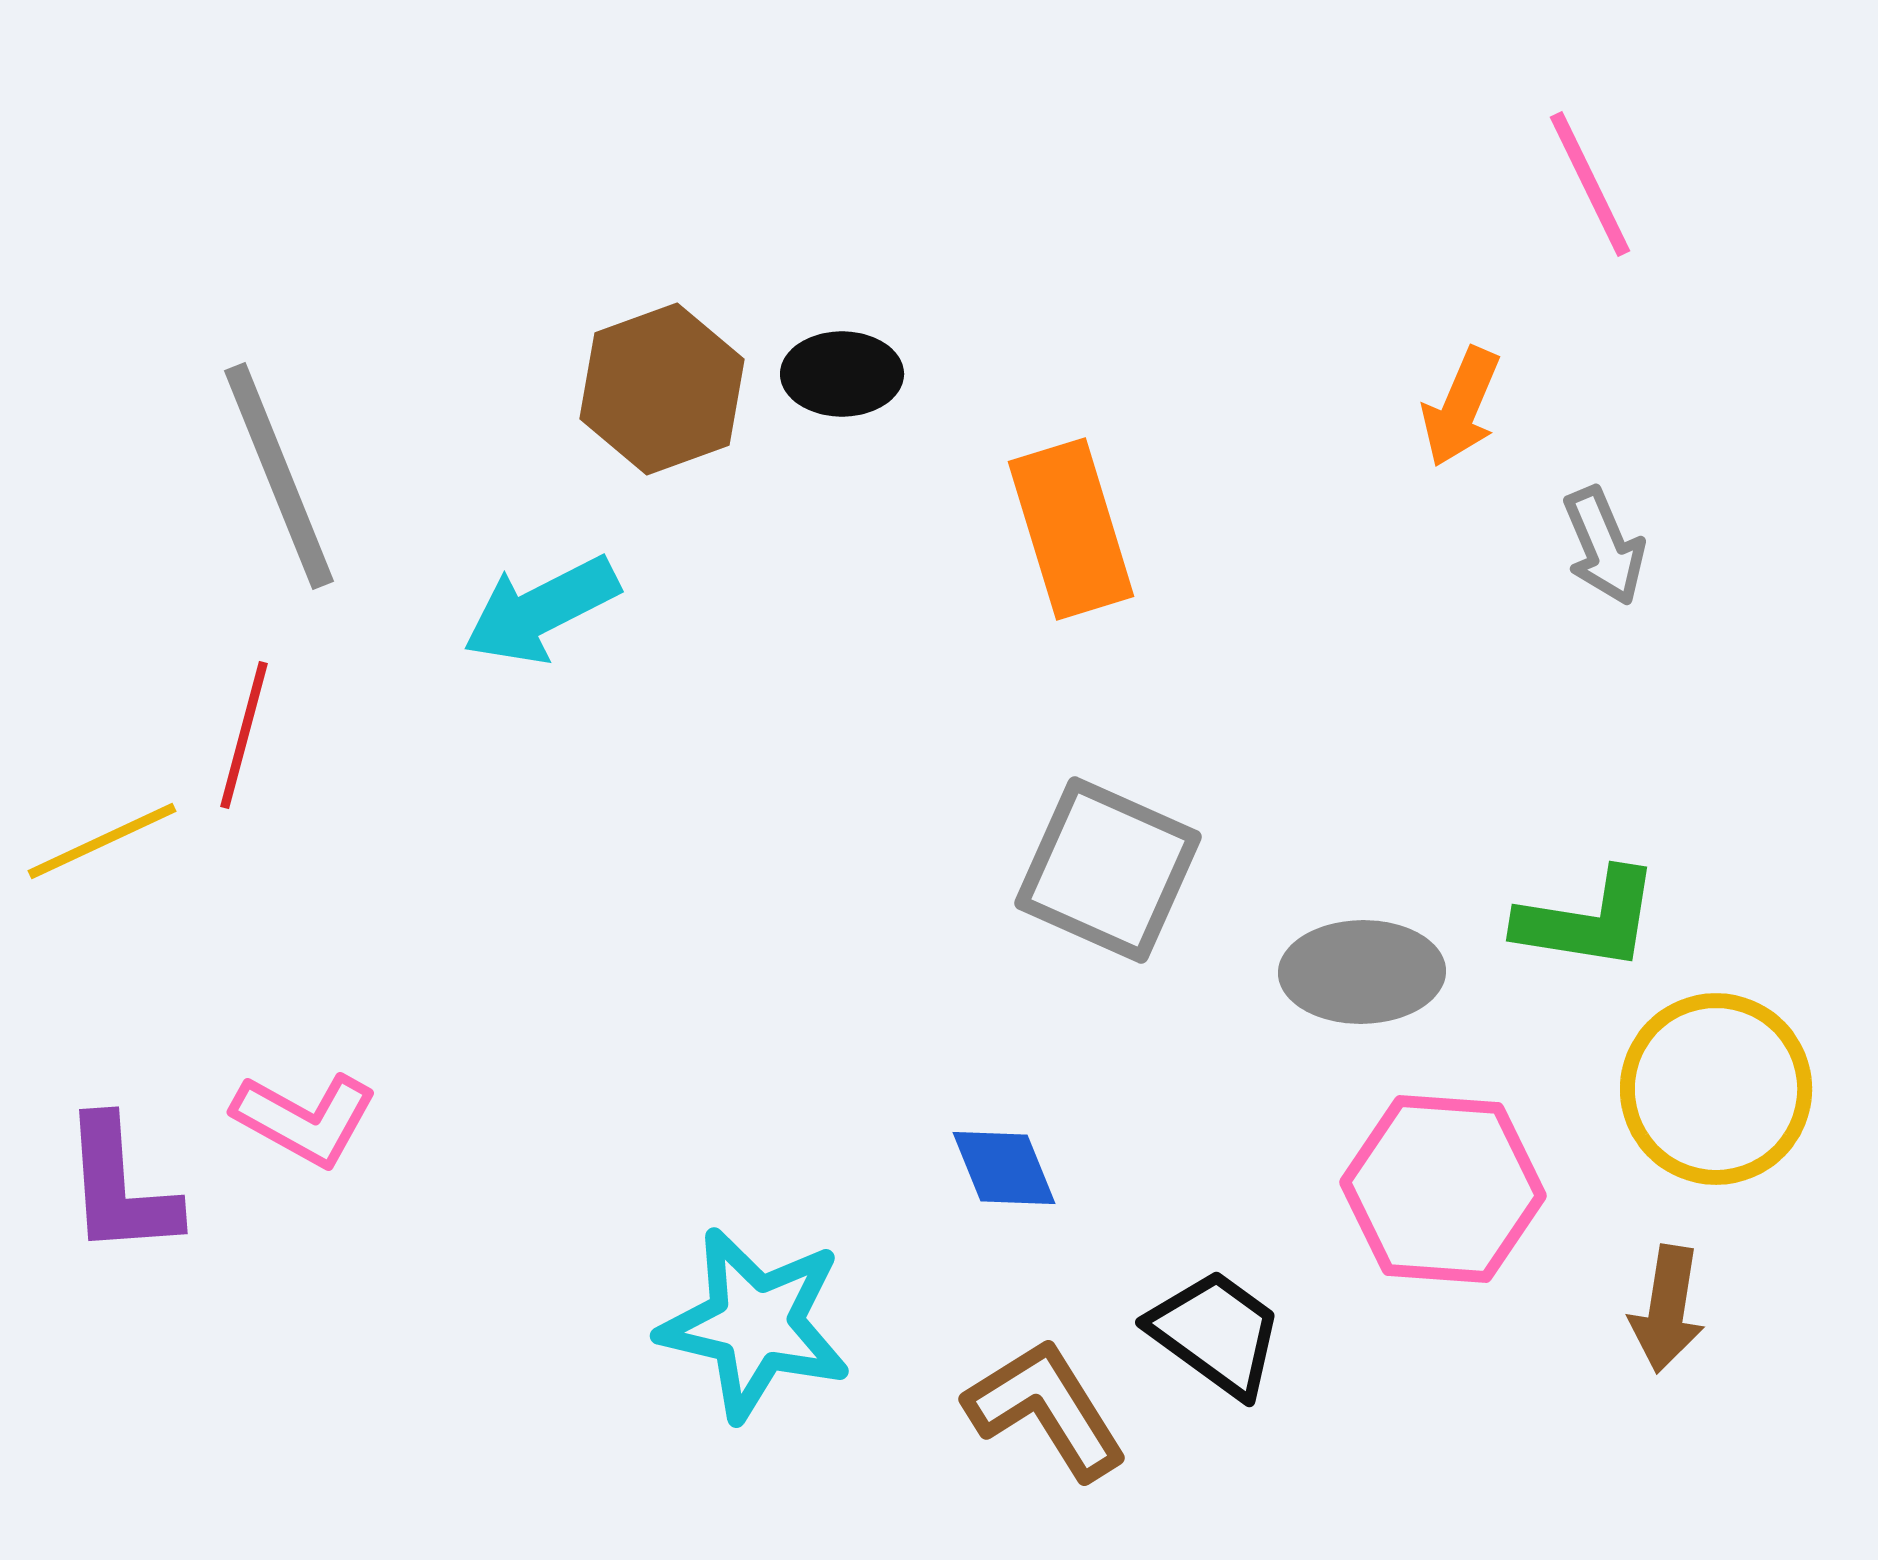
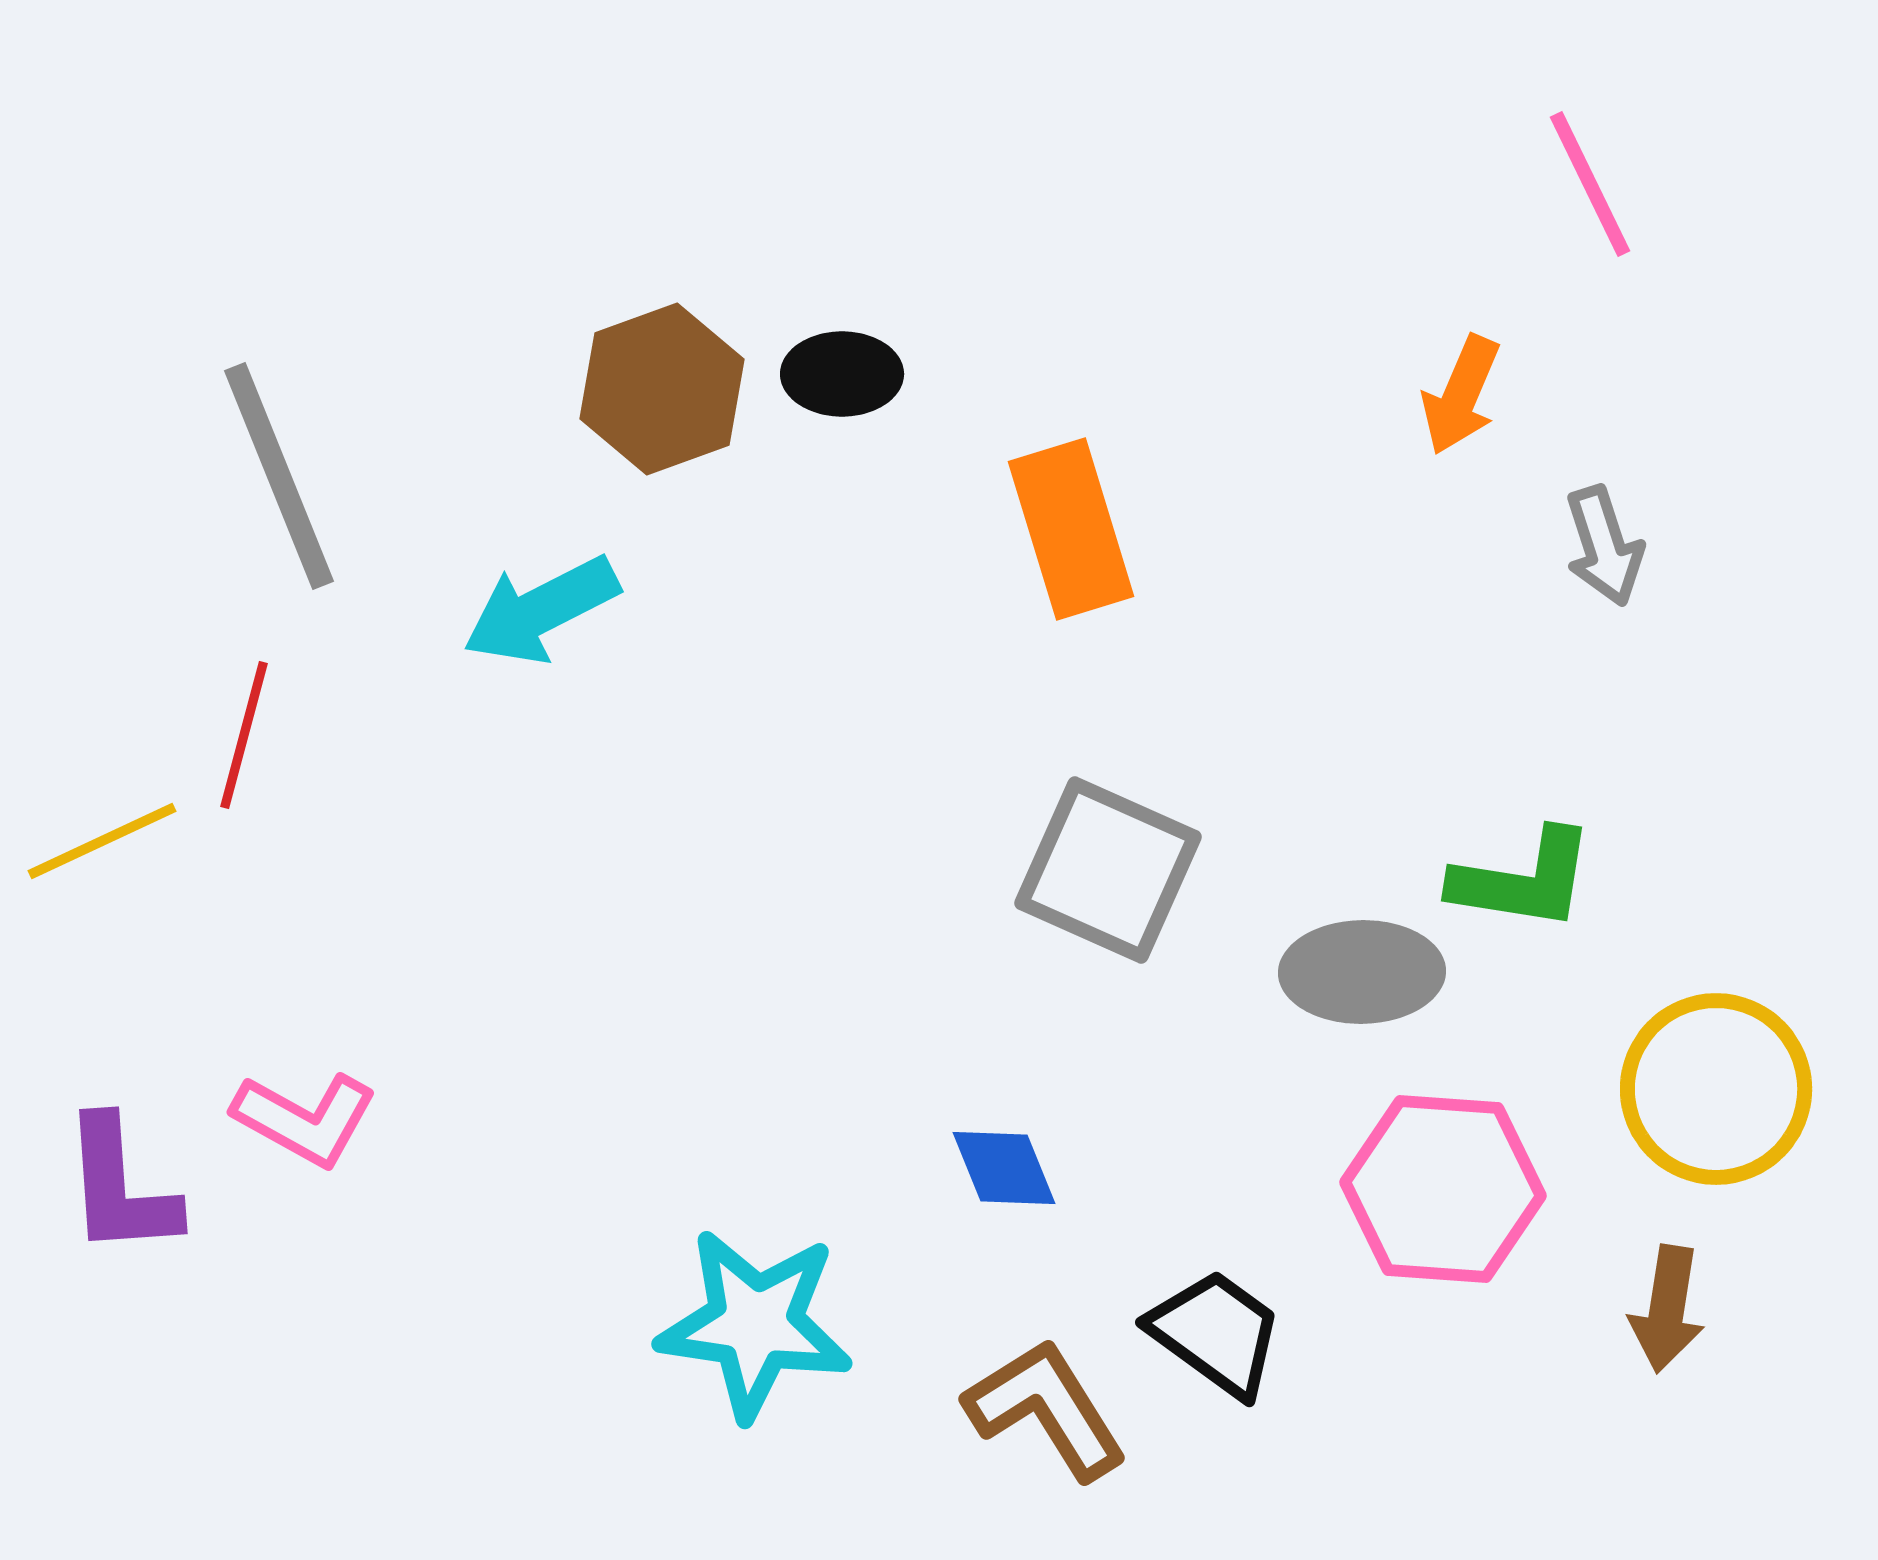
orange arrow: moved 12 px up
gray arrow: rotated 5 degrees clockwise
green L-shape: moved 65 px left, 40 px up
cyan star: rotated 5 degrees counterclockwise
